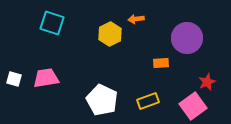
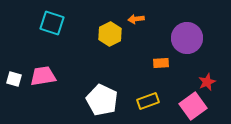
pink trapezoid: moved 3 px left, 2 px up
